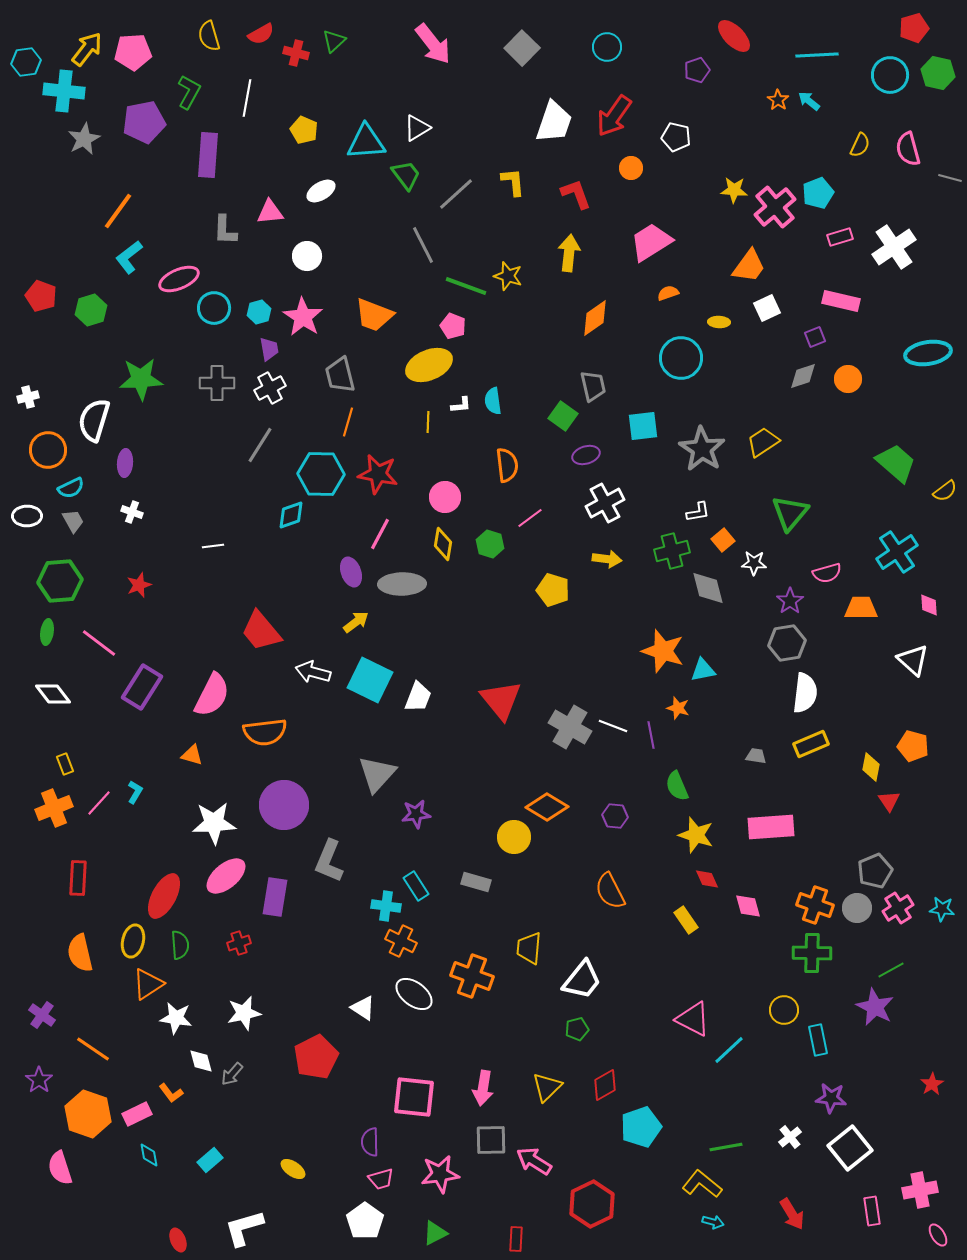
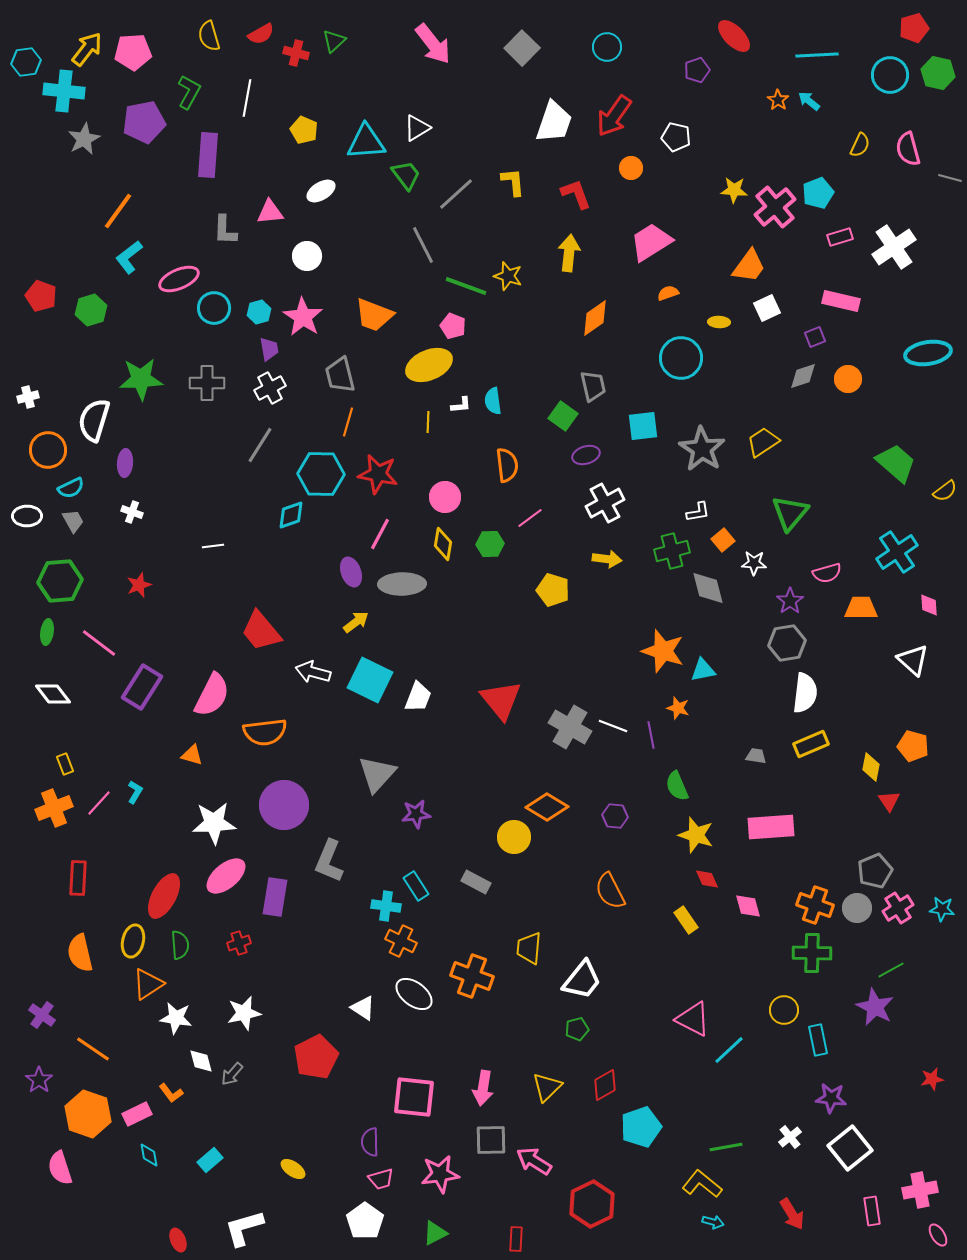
gray cross at (217, 383): moved 10 px left
green hexagon at (490, 544): rotated 20 degrees counterclockwise
gray rectangle at (476, 882): rotated 12 degrees clockwise
red star at (932, 1084): moved 5 px up; rotated 20 degrees clockwise
